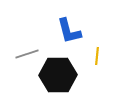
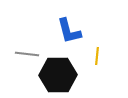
gray line: rotated 25 degrees clockwise
